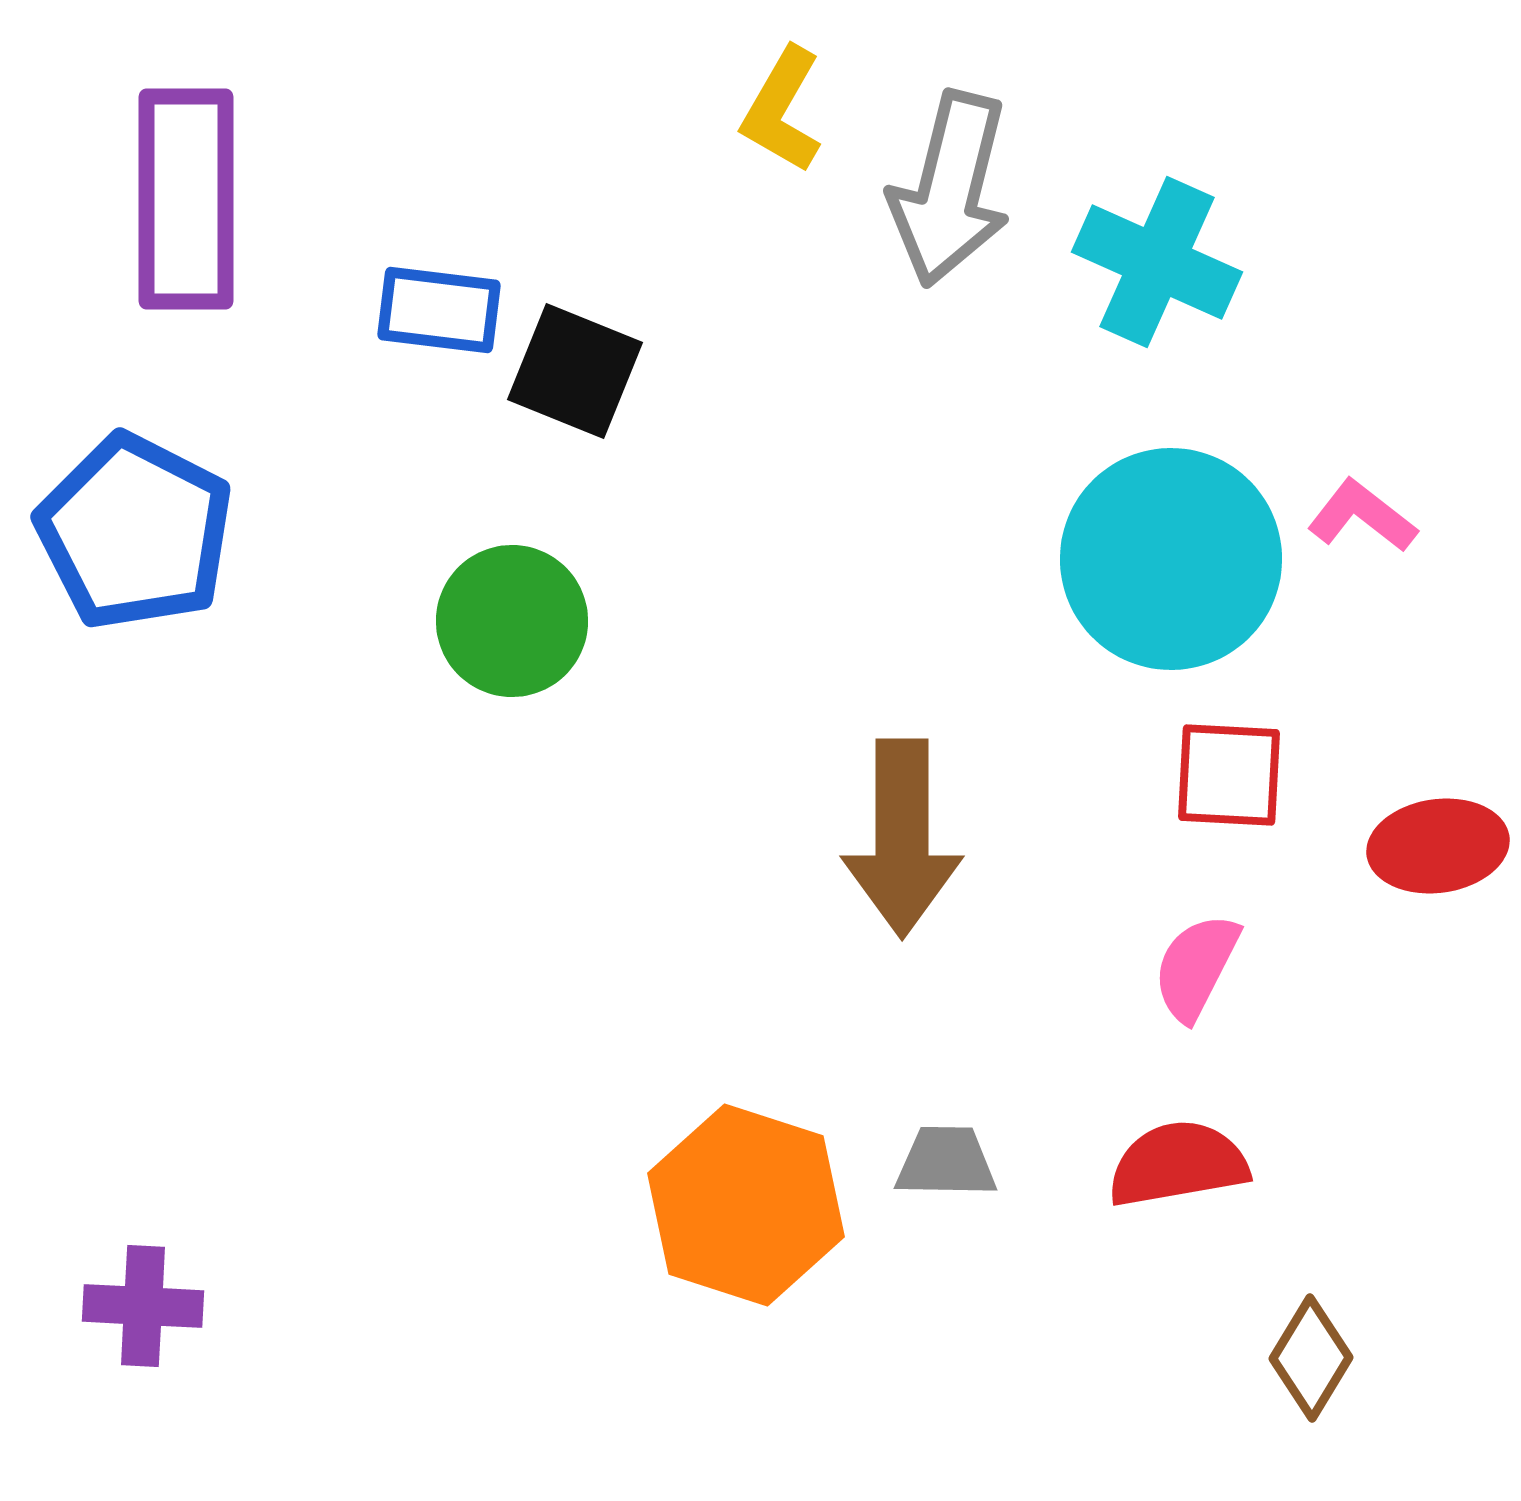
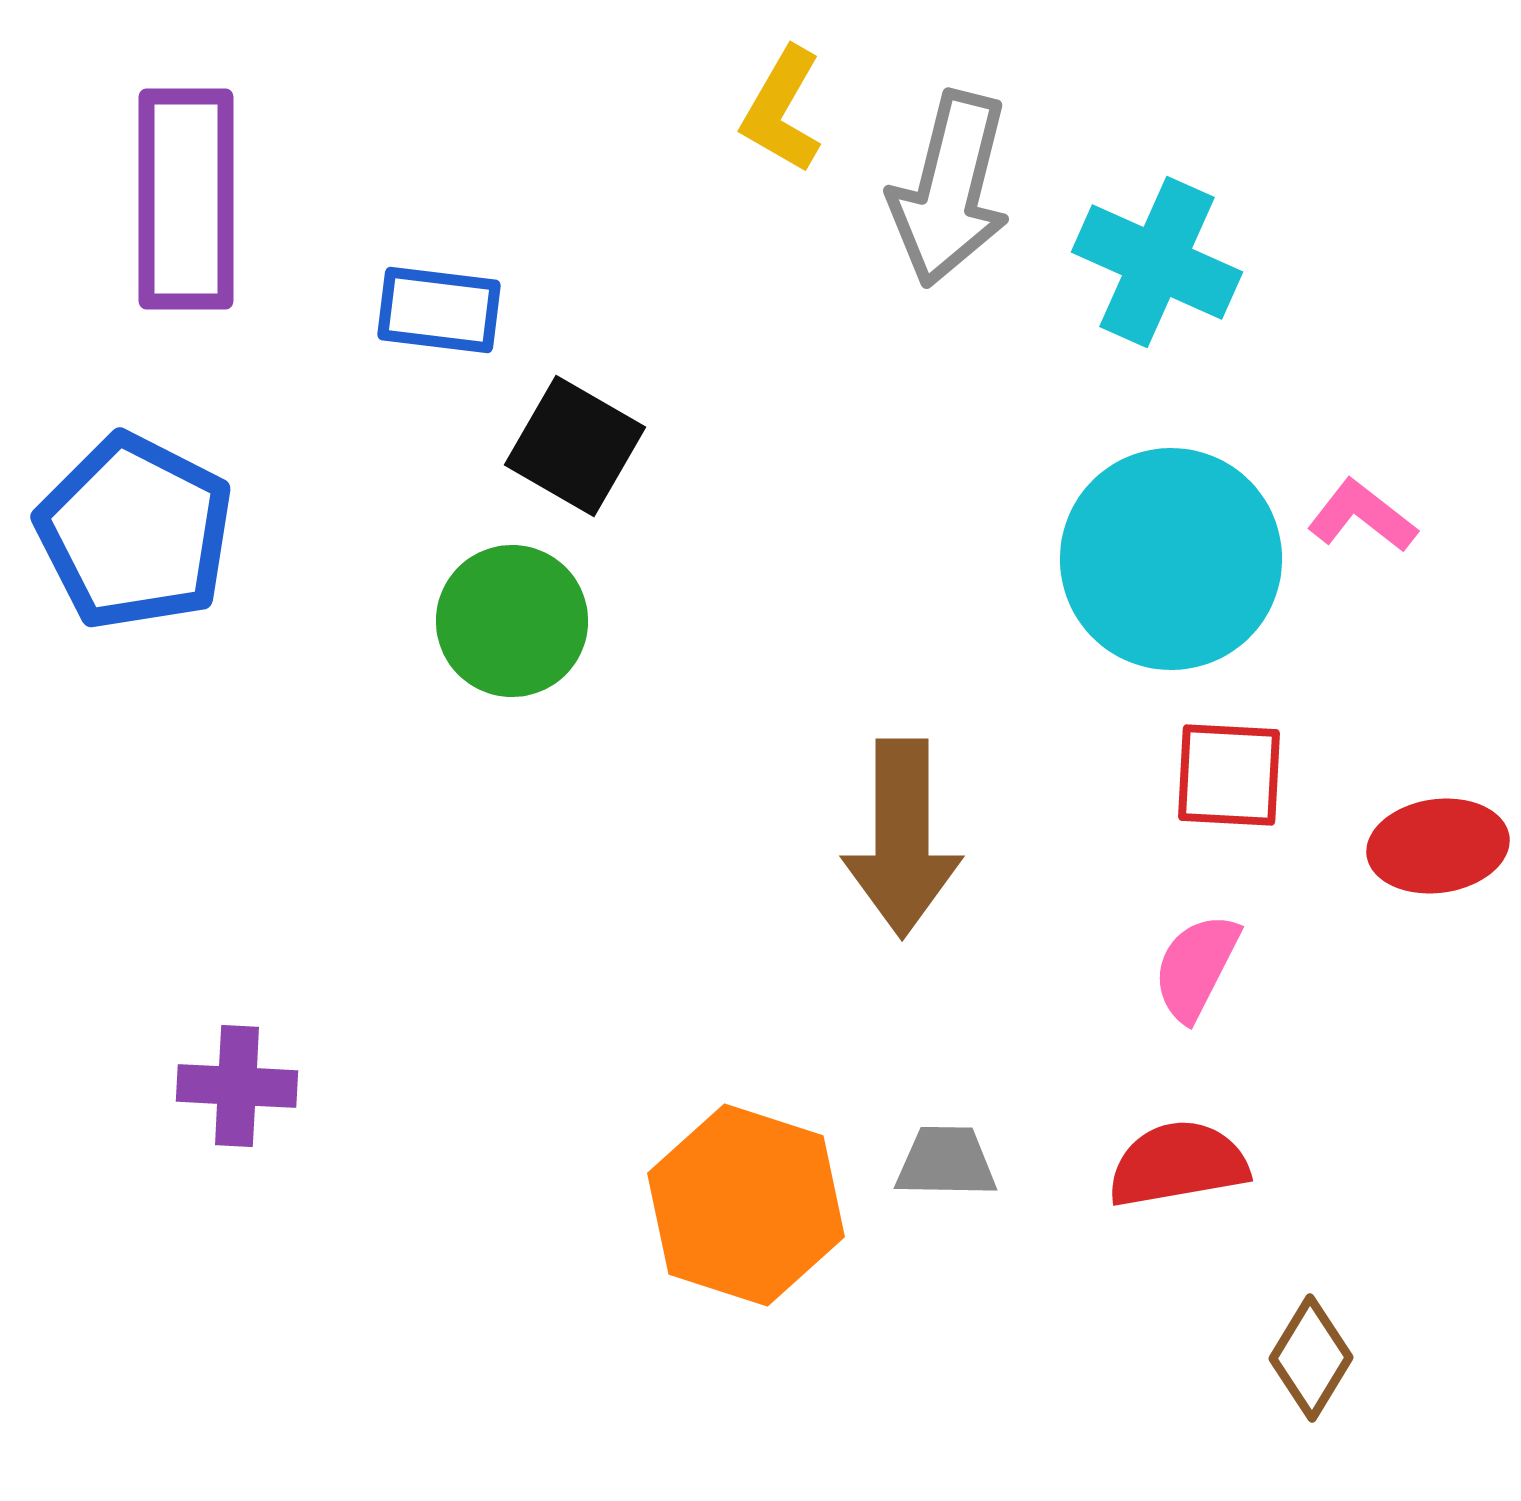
black square: moved 75 px down; rotated 8 degrees clockwise
purple cross: moved 94 px right, 220 px up
